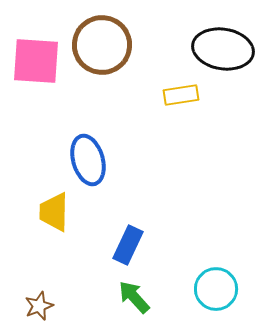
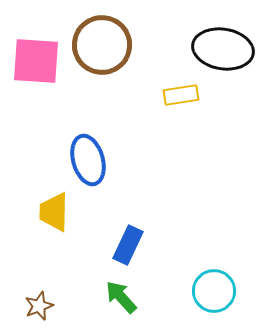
cyan circle: moved 2 px left, 2 px down
green arrow: moved 13 px left
